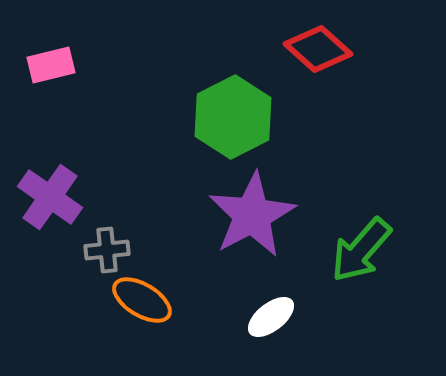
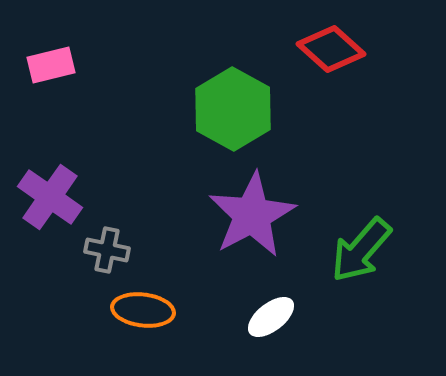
red diamond: moved 13 px right
green hexagon: moved 8 px up; rotated 4 degrees counterclockwise
gray cross: rotated 18 degrees clockwise
orange ellipse: moved 1 px right, 10 px down; rotated 24 degrees counterclockwise
